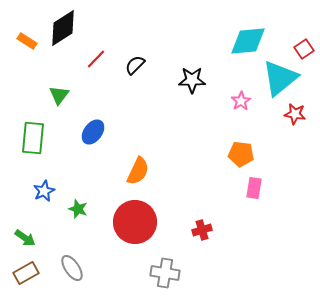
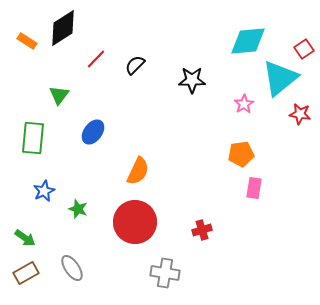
pink star: moved 3 px right, 3 px down
red star: moved 5 px right
orange pentagon: rotated 15 degrees counterclockwise
